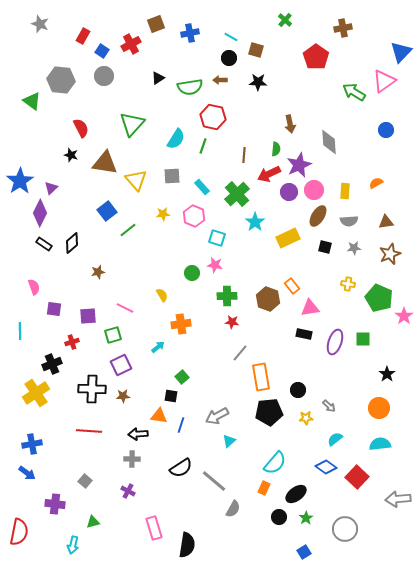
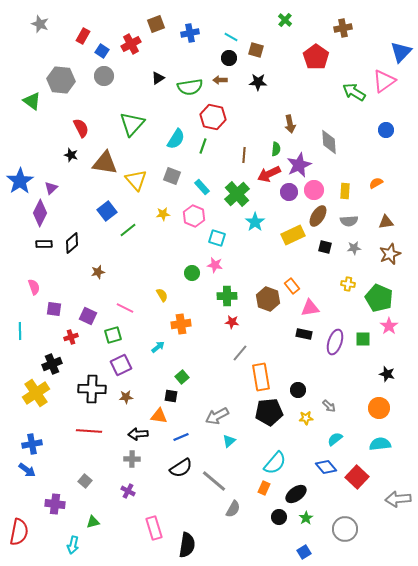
gray square at (172, 176): rotated 24 degrees clockwise
yellow rectangle at (288, 238): moved 5 px right, 3 px up
black rectangle at (44, 244): rotated 35 degrees counterclockwise
purple square at (88, 316): rotated 30 degrees clockwise
pink star at (404, 316): moved 15 px left, 10 px down
red cross at (72, 342): moved 1 px left, 5 px up
black star at (387, 374): rotated 21 degrees counterclockwise
brown star at (123, 396): moved 3 px right, 1 px down
blue line at (181, 425): moved 12 px down; rotated 49 degrees clockwise
blue diamond at (326, 467): rotated 15 degrees clockwise
blue arrow at (27, 473): moved 3 px up
